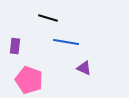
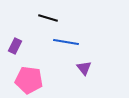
purple rectangle: rotated 21 degrees clockwise
purple triangle: rotated 28 degrees clockwise
pink pentagon: rotated 12 degrees counterclockwise
